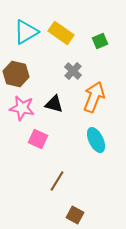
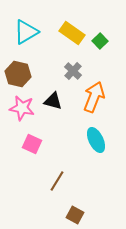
yellow rectangle: moved 11 px right
green square: rotated 21 degrees counterclockwise
brown hexagon: moved 2 px right
black triangle: moved 1 px left, 3 px up
pink square: moved 6 px left, 5 px down
